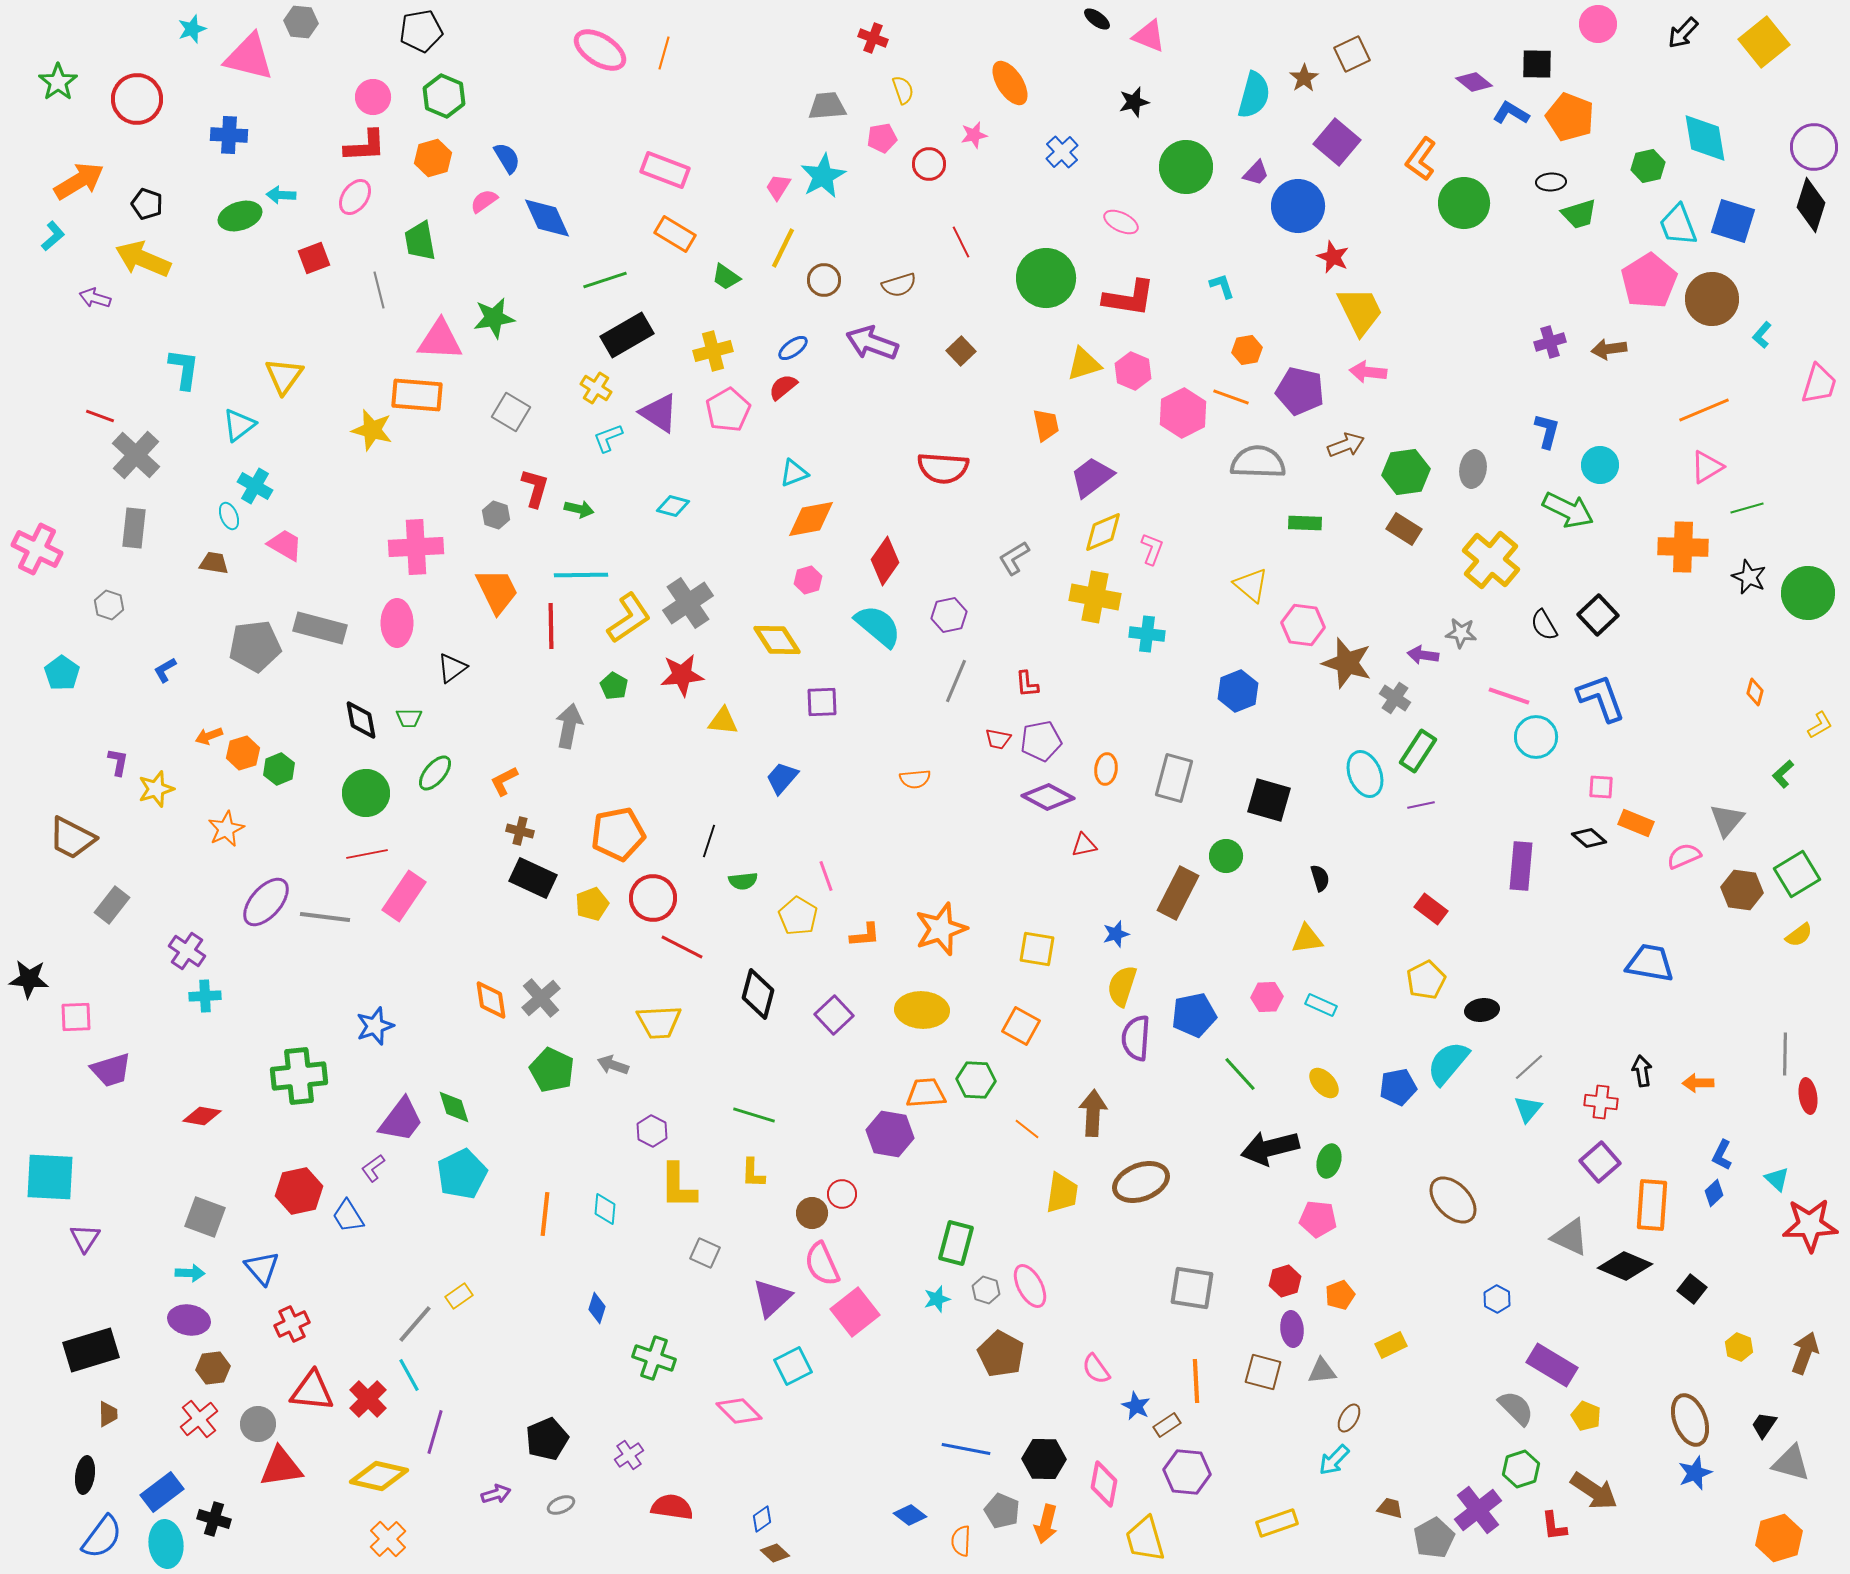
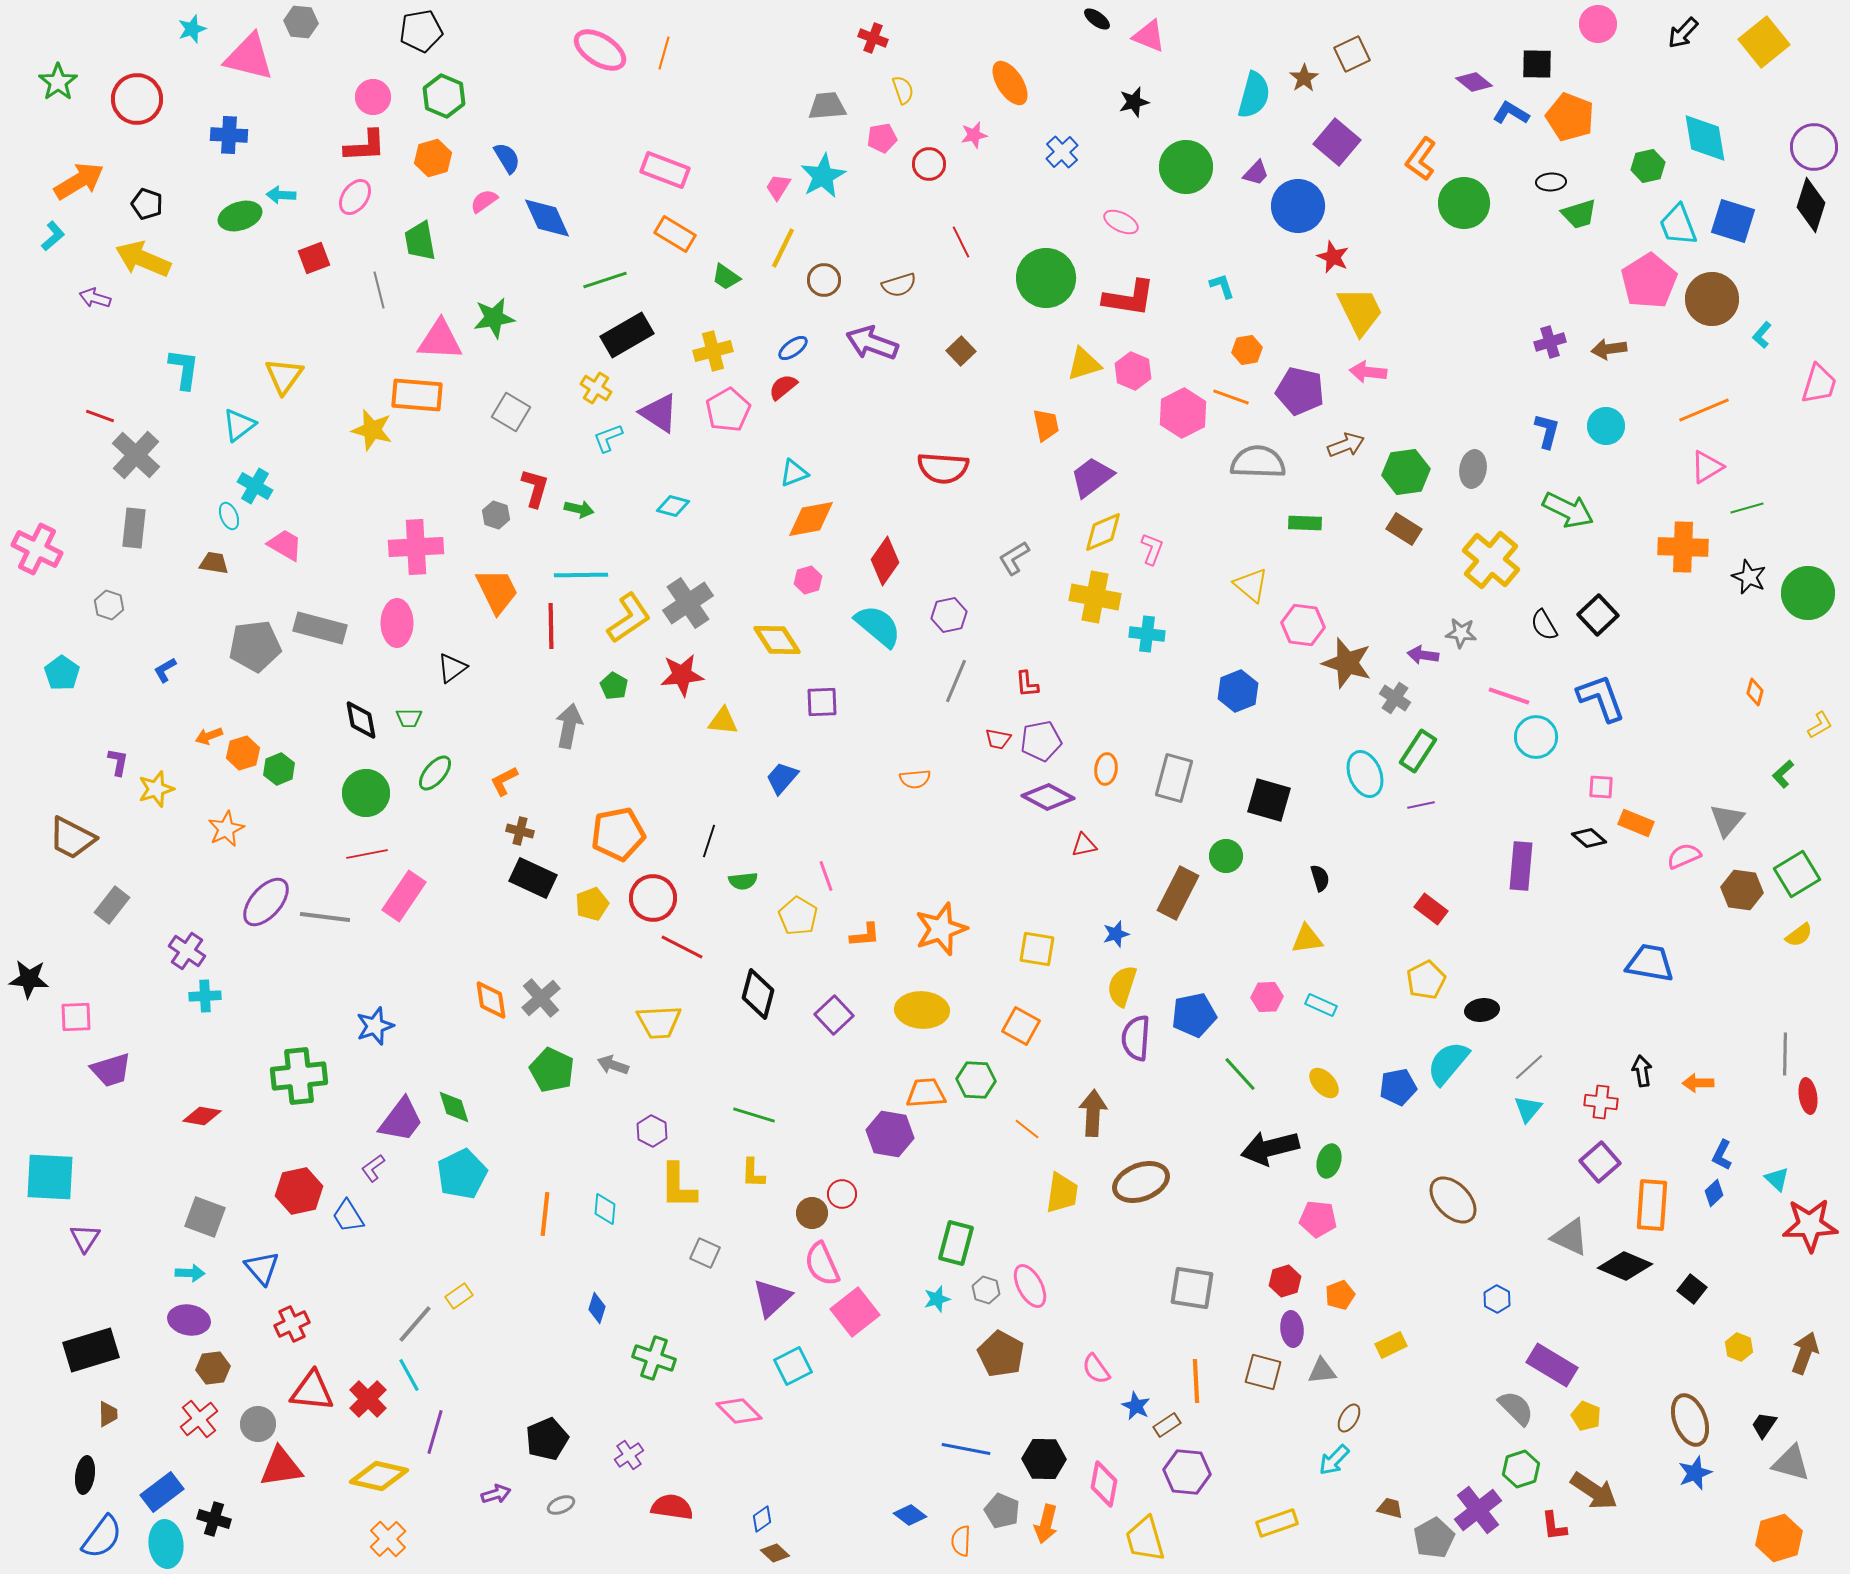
cyan circle at (1600, 465): moved 6 px right, 39 px up
